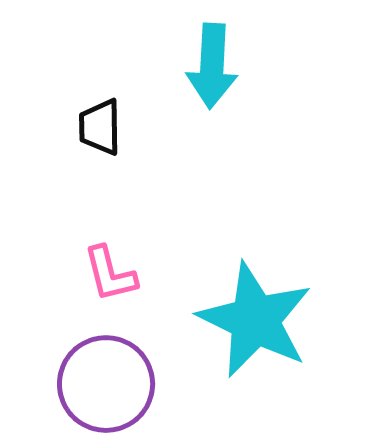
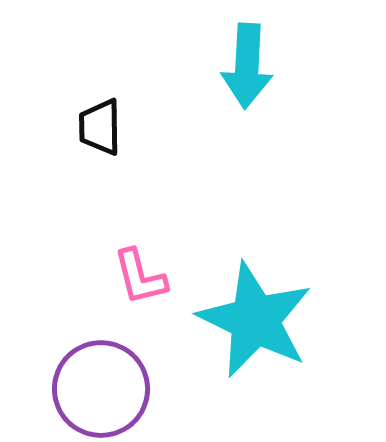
cyan arrow: moved 35 px right
pink L-shape: moved 30 px right, 3 px down
purple circle: moved 5 px left, 5 px down
